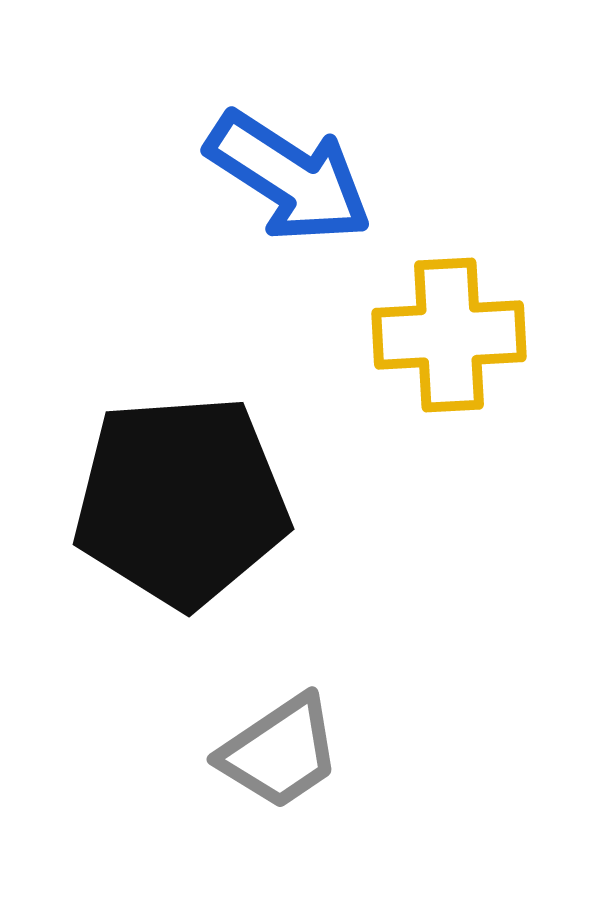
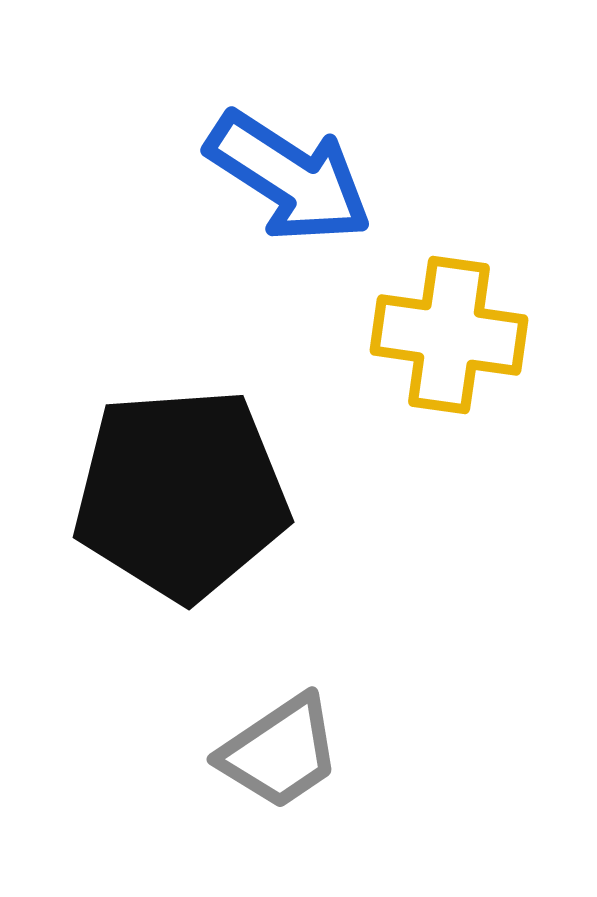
yellow cross: rotated 11 degrees clockwise
black pentagon: moved 7 px up
